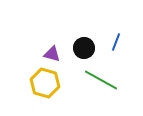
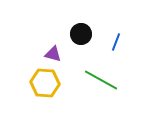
black circle: moved 3 px left, 14 px up
purple triangle: moved 1 px right
yellow hexagon: rotated 12 degrees counterclockwise
